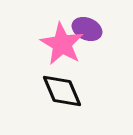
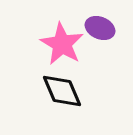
purple ellipse: moved 13 px right, 1 px up
